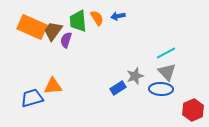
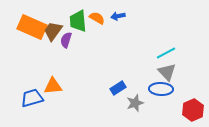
orange semicircle: rotated 28 degrees counterclockwise
gray star: moved 27 px down
